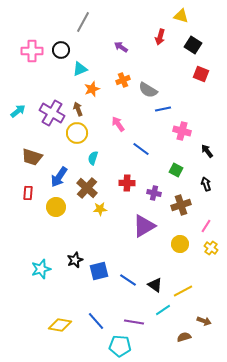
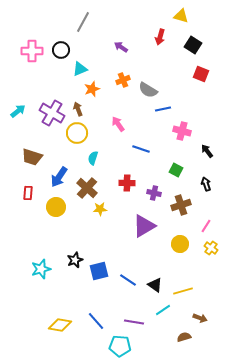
blue line at (141, 149): rotated 18 degrees counterclockwise
yellow line at (183, 291): rotated 12 degrees clockwise
brown arrow at (204, 321): moved 4 px left, 3 px up
